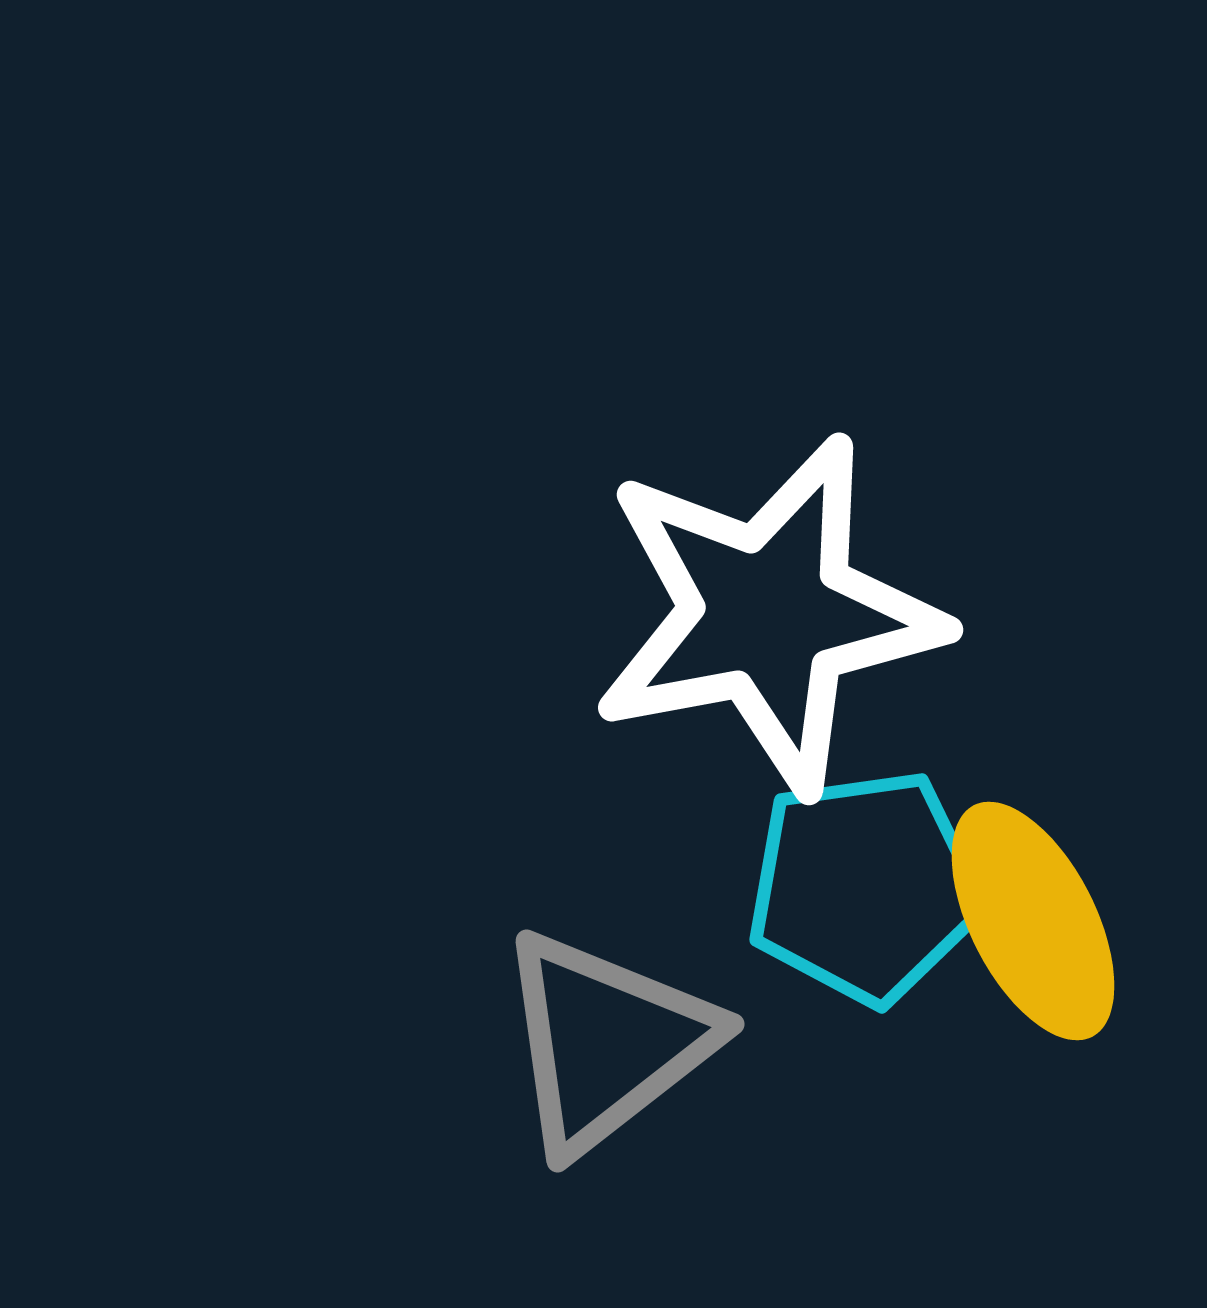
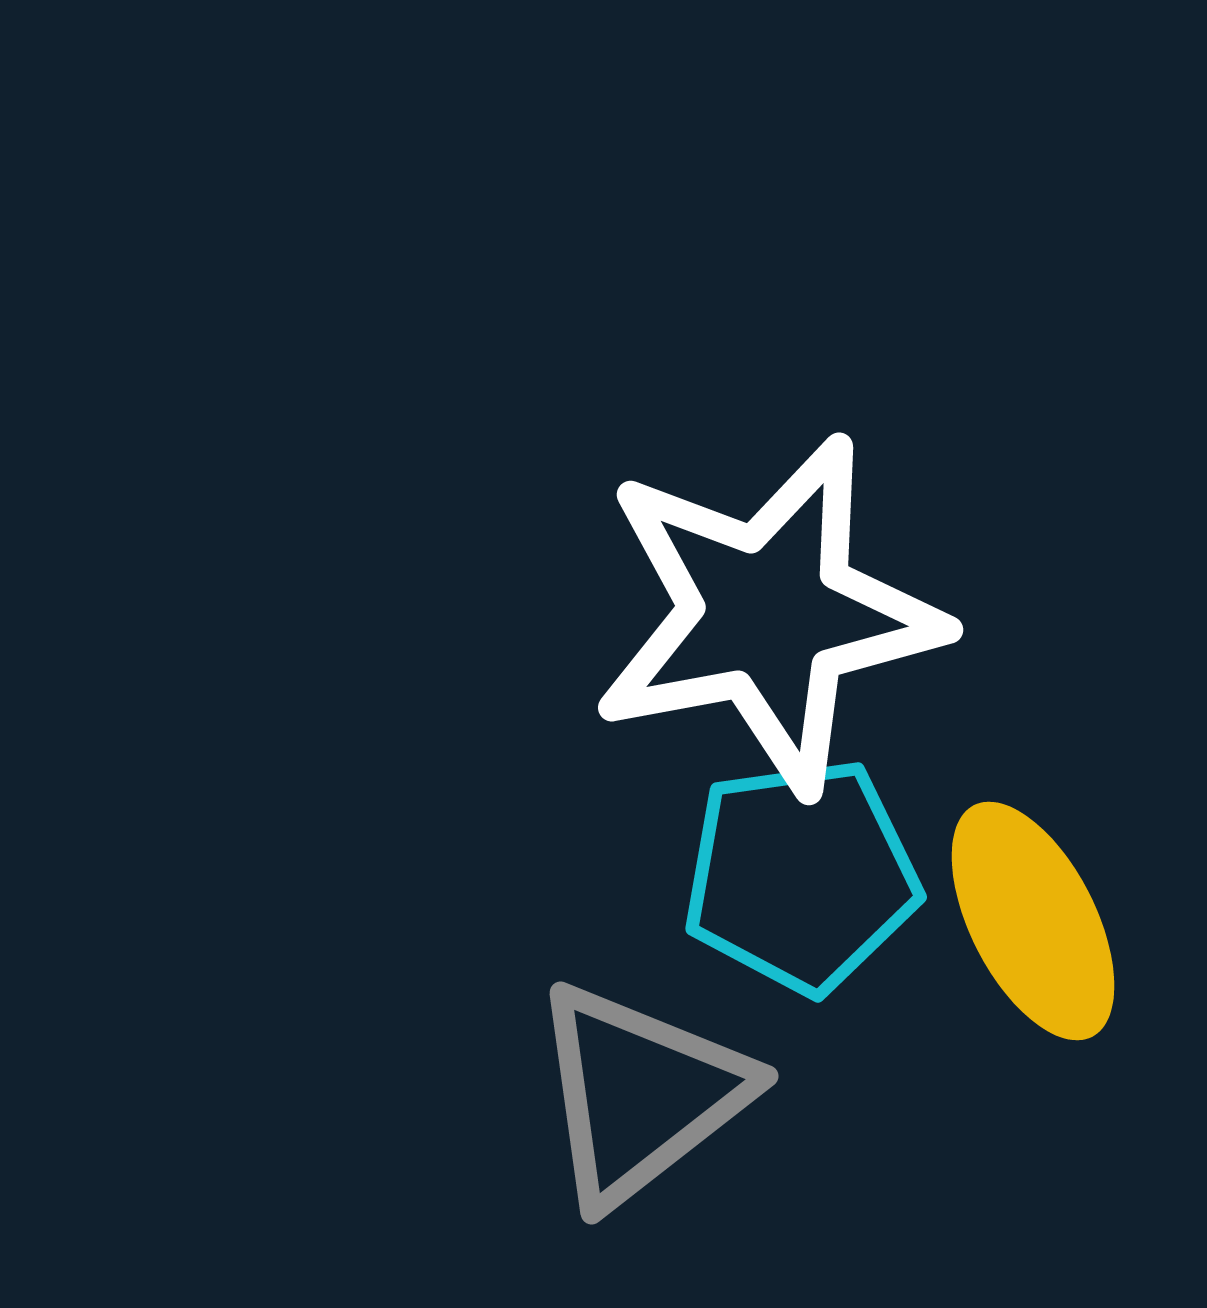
cyan pentagon: moved 64 px left, 11 px up
gray triangle: moved 34 px right, 52 px down
